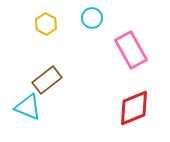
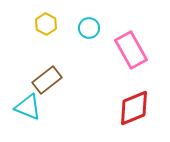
cyan circle: moved 3 px left, 10 px down
